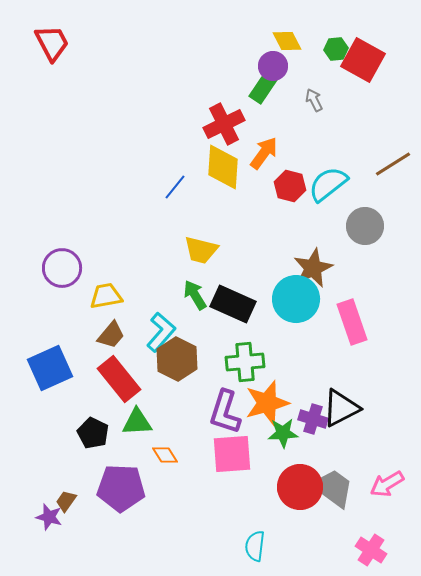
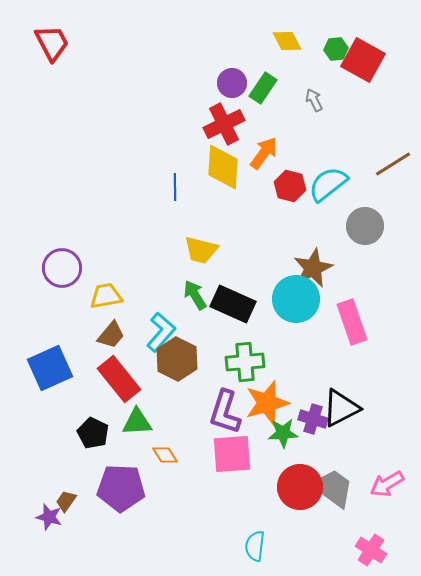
purple circle at (273, 66): moved 41 px left, 17 px down
blue line at (175, 187): rotated 40 degrees counterclockwise
